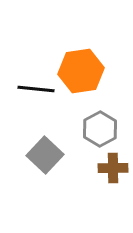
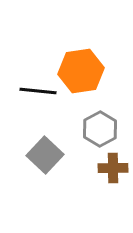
black line: moved 2 px right, 2 px down
